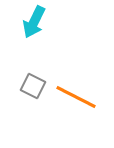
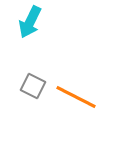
cyan arrow: moved 4 px left
